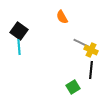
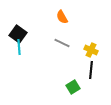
black square: moved 1 px left, 3 px down
gray line: moved 19 px left
